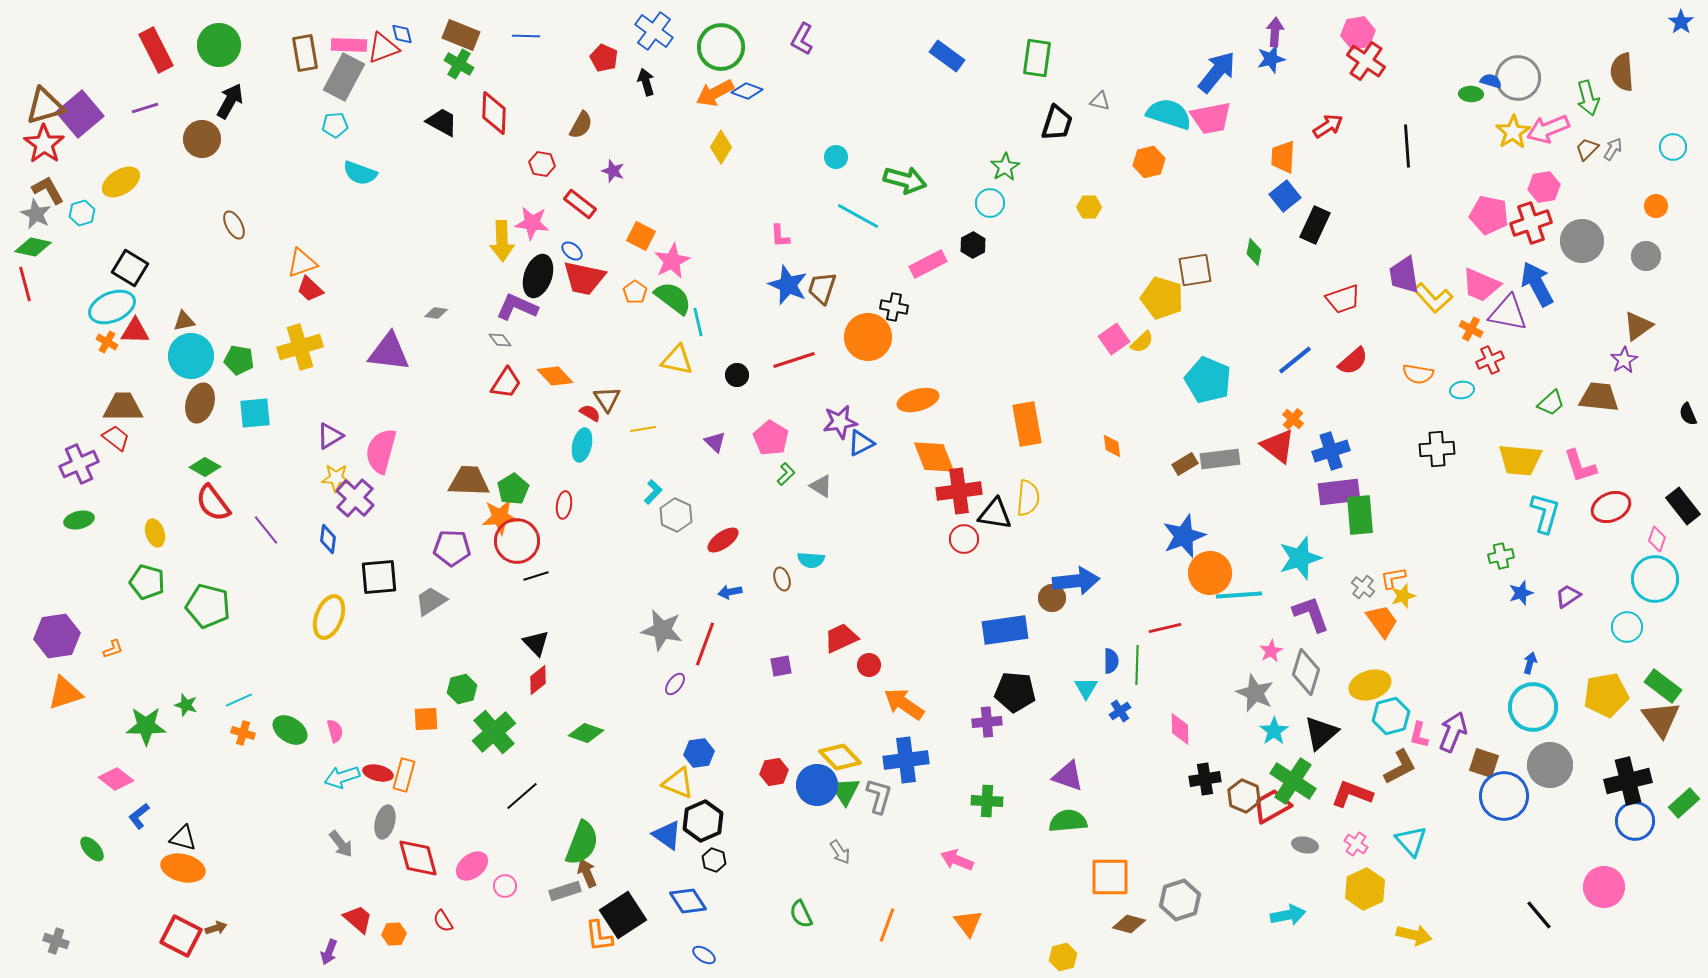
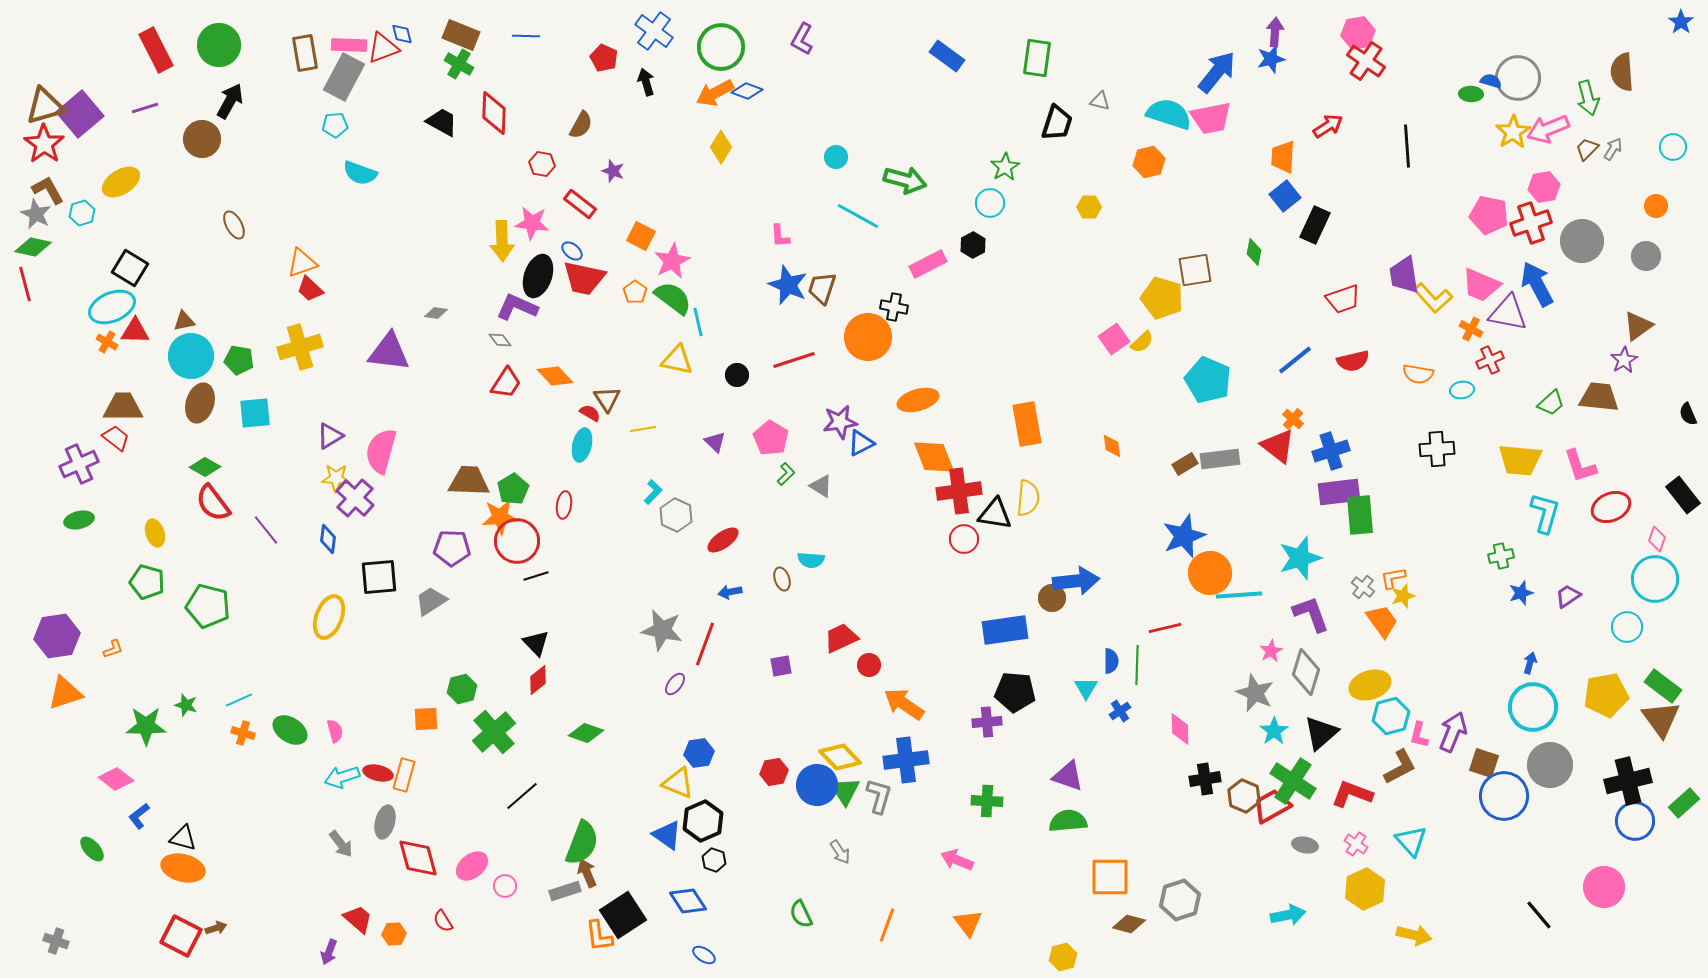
red semicircle at (1353, 361): rotated 28 degrees clockwise
black rectangle at (1683, 506): moved 11 px up
